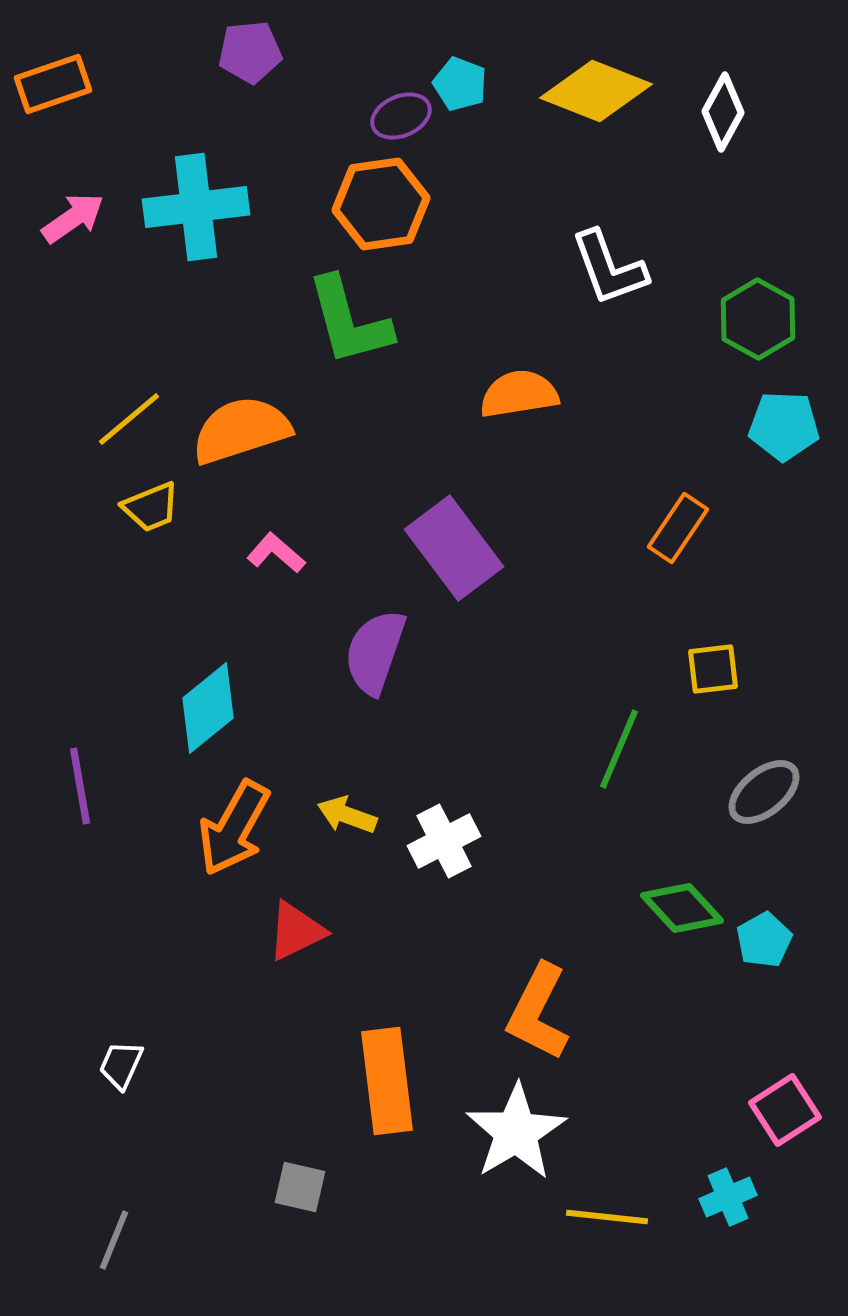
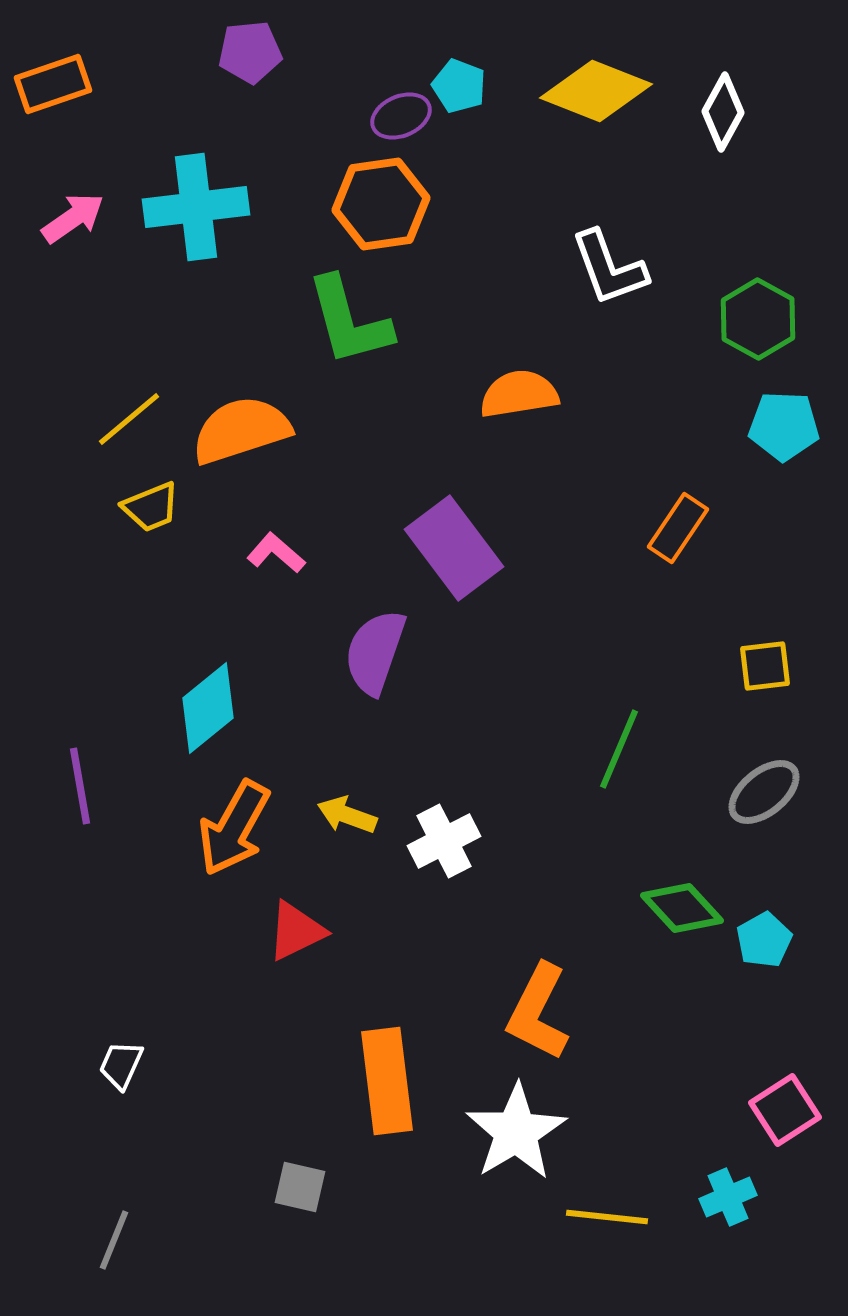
cyan pentagon at (460, 84): moved 1 px left, 2 px down
yellow square at (713, 669): moved 52 px right, 3 px up
